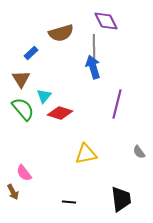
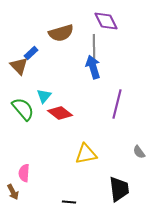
brown triangle: moved 2 px left, 13 px up; rotated 12 degrees counterclockwise
red diamond: rotated 20 degrees clockwise
pink semicircle: rotated 42 degrees clockwise
black trapezoid: moved 2 px left, 10 px up
